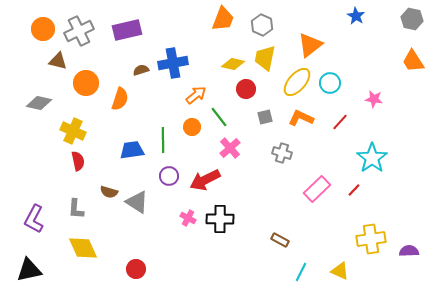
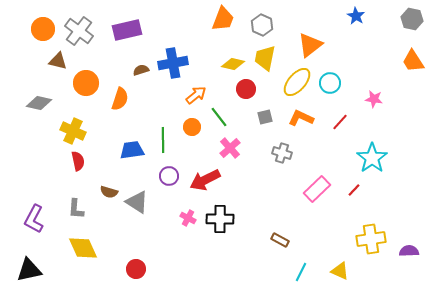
gray cross at (79, 31): rotated 28 degrees counterclockwise
